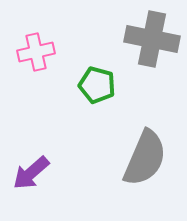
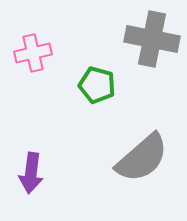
pink cross: moved 3 px left, 1 px down
gray semicircle: moved 3 px left; rotated 26 degrees clockwise
purple arrow: rotated 42 degrees counterclockwise
